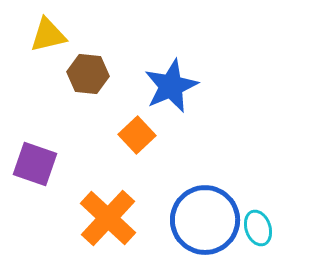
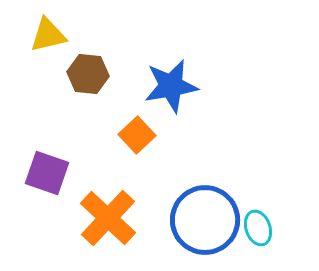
blue star: rotated 14 degrees clockwise
purple square: moved 12 px right, 9 px down
